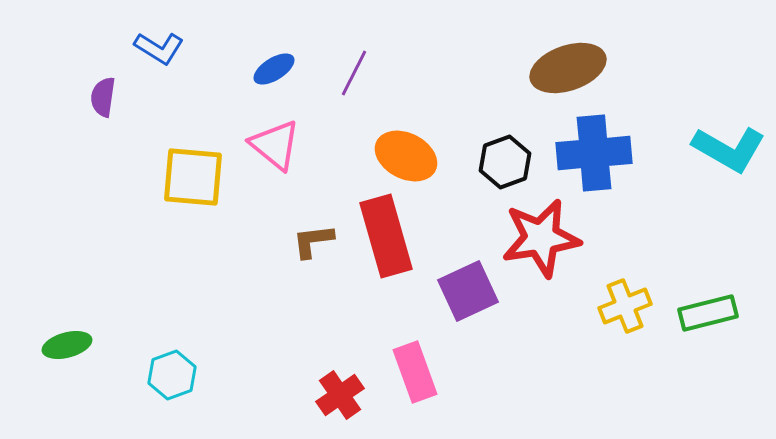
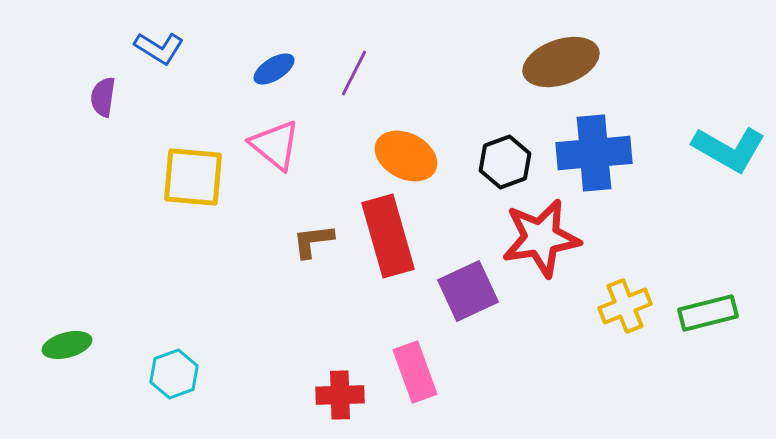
brown ellipse: moved 7 px left, 6 px up
red rectangle: moved 2 px right
cyan hexagon: moved 2 px right, 1 px up
red cross: rotated 33 degrees clockwise
